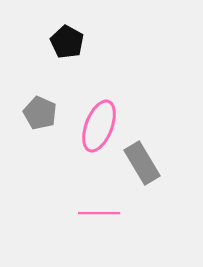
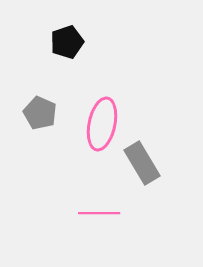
black pentagon: rotated 24 degrees clockwise
pink ellipse: moved 3 px right, 2 px up; rotated 9 degrees counterclockwise
